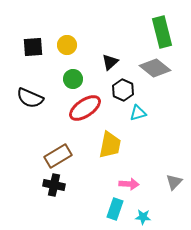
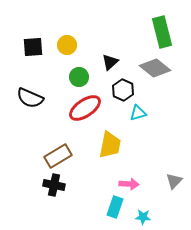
green circle: moved 6 px right, 2 px up
gray triangle: moved 1 px up
cyan rectangle: moved 2 px up
